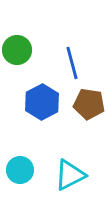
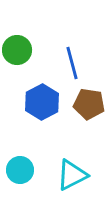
cyan triangle: moved 2 px right
